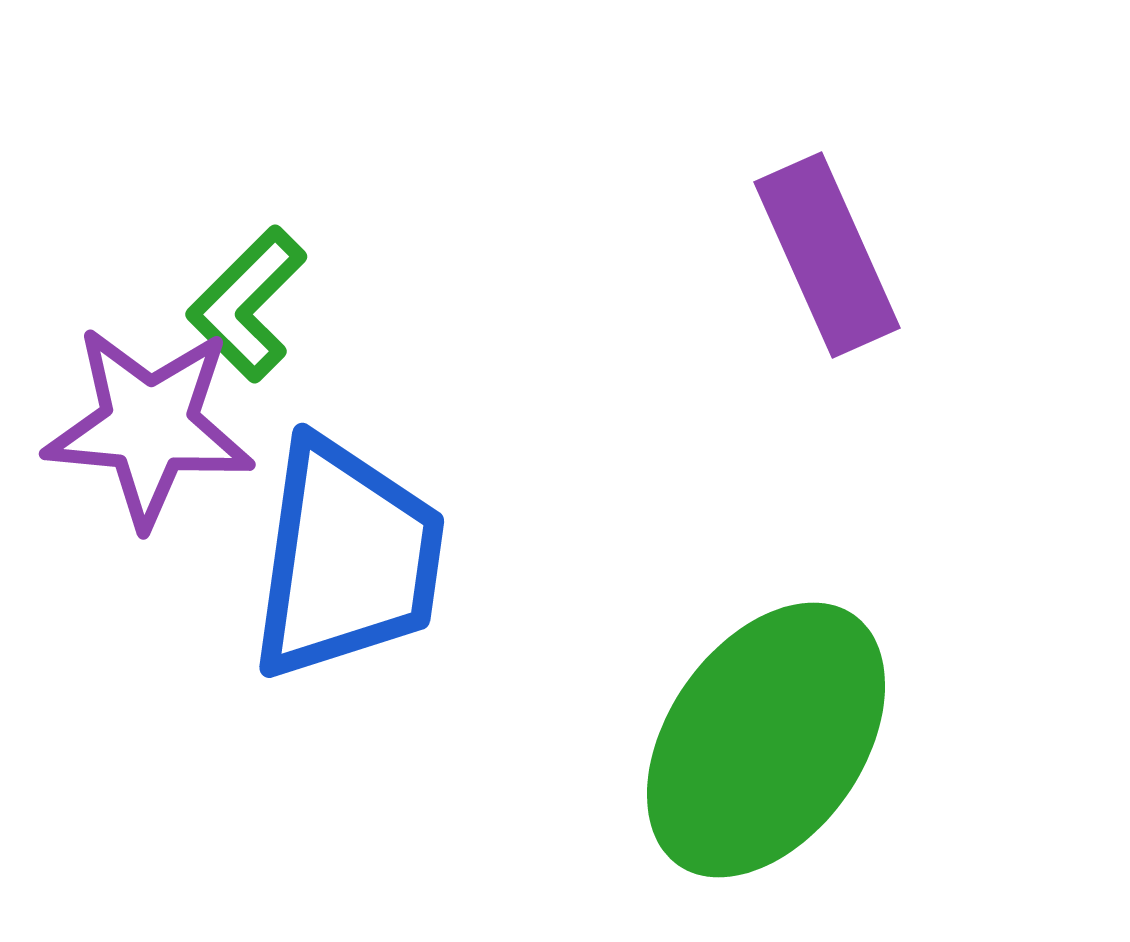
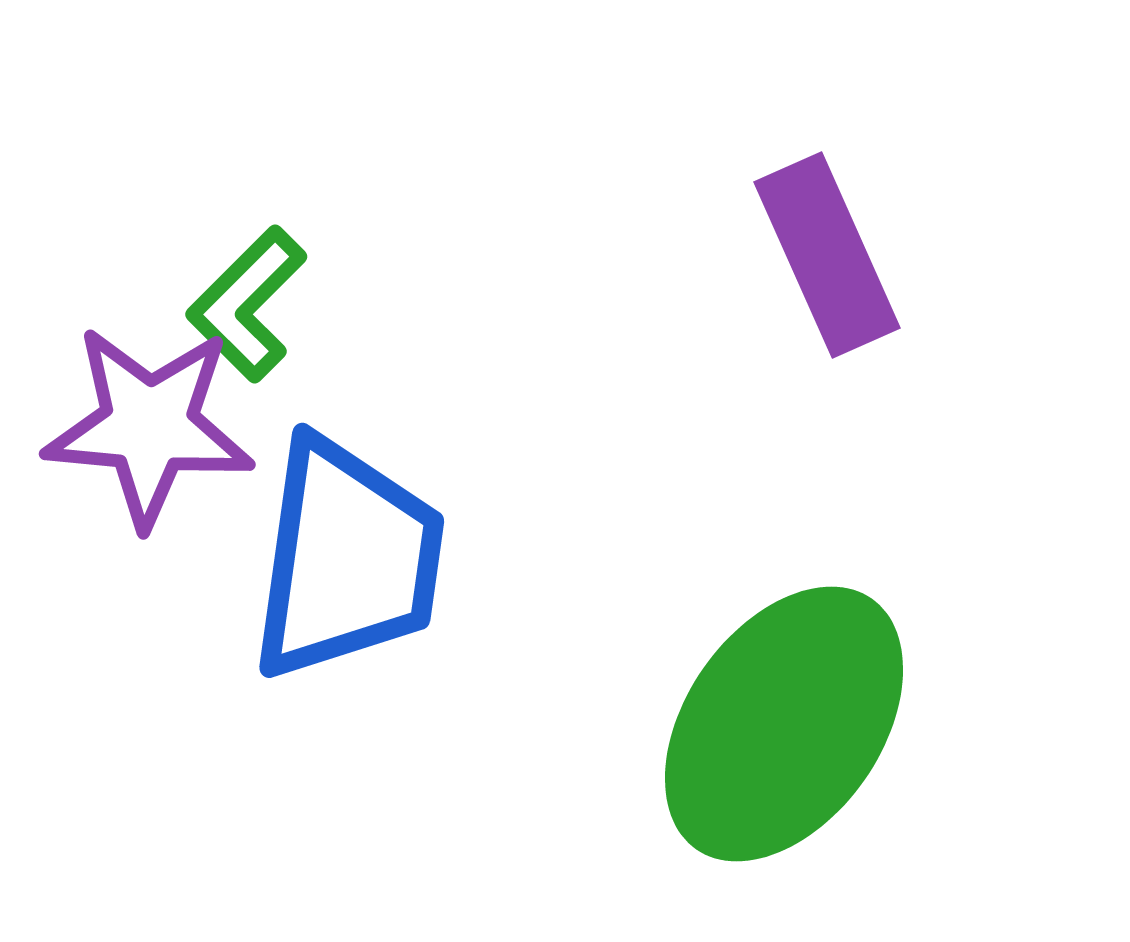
green ellipse: moved 18 px right, 16 px up
